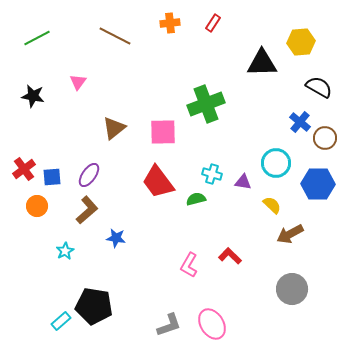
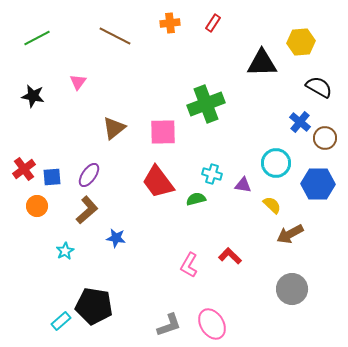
purple triangle: moved 3 px down
